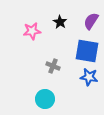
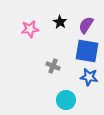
purple semicircle: moved 5 px left, 4 px down
pink star: moved 2 px left, 2 px up
cyan circle: moved 21 px right, 1 px down
